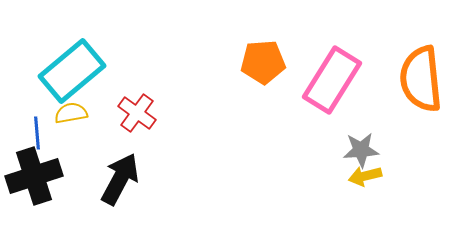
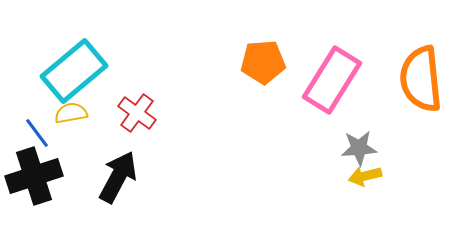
cyan rectangle: moved 2 px right
blue line: rotated 32 degrees counterclockwise
gray star: moved 2 px left, 2 px up
black arrow: moved 2 px left, 2 px up
